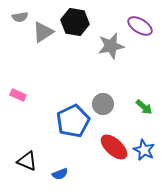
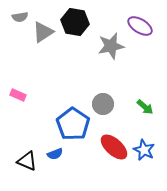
green arrow: moved 1 px right
blue pentagon: moved 3 px down; rotated 12 degrees counterclockwise
blue semicircle: moved 5 px left, 20 px up
